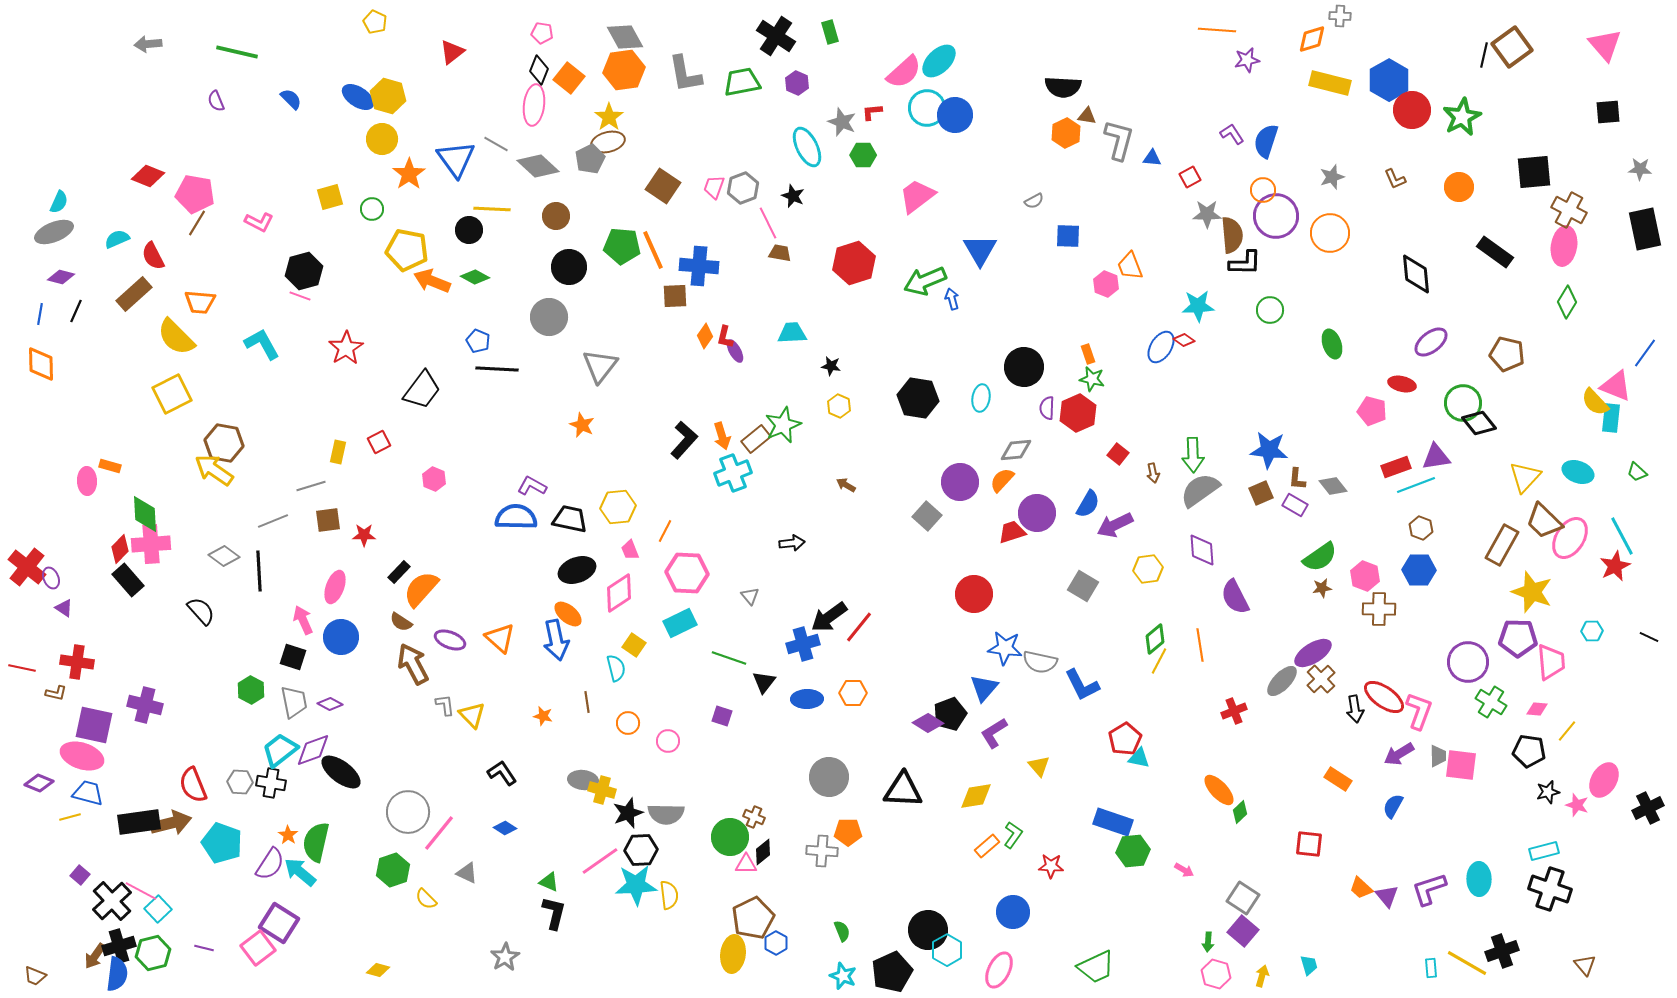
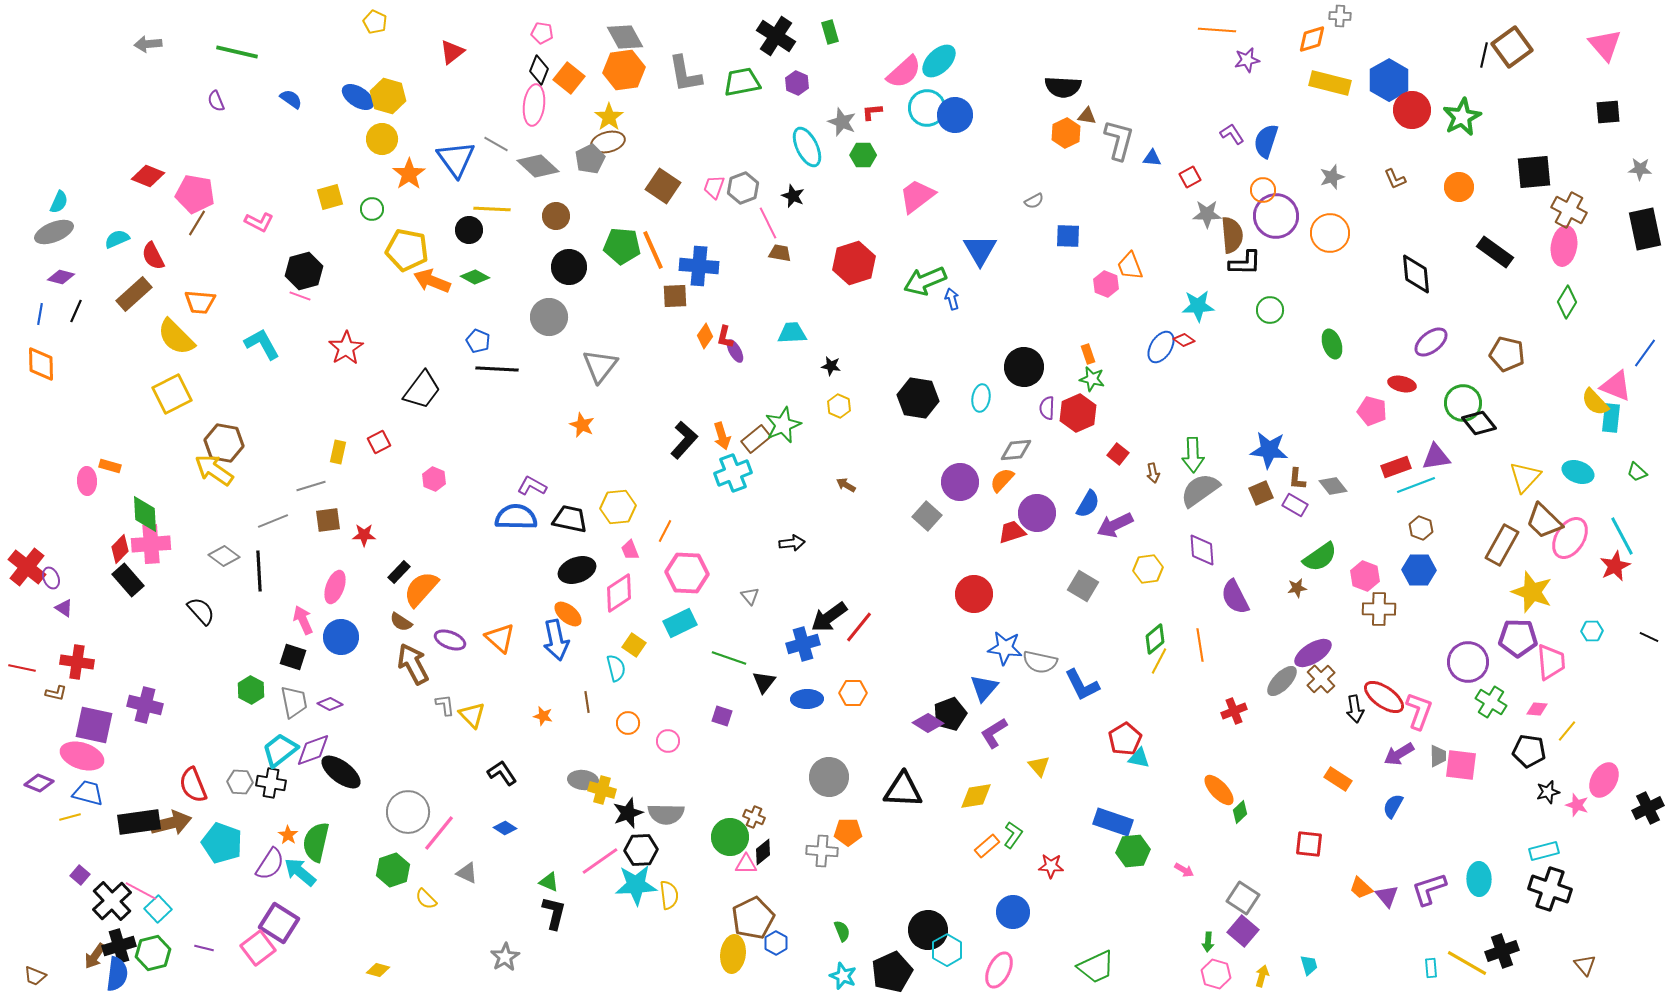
blue semicircle at (291, 99): rotated 10 degrees counterclockwise
brown star at (1322, 588): moved 25 px left
